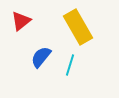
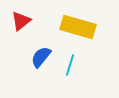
yellow rectangle: rotated 44 degrees counterclockwise
